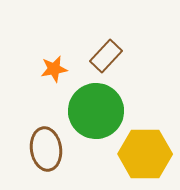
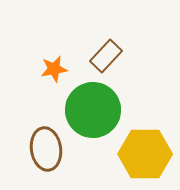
green circle: moved 3 px left, 1 px up
